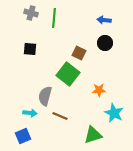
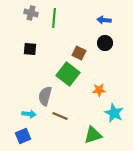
cyan arrow: moved 1 px left, 1 px down
